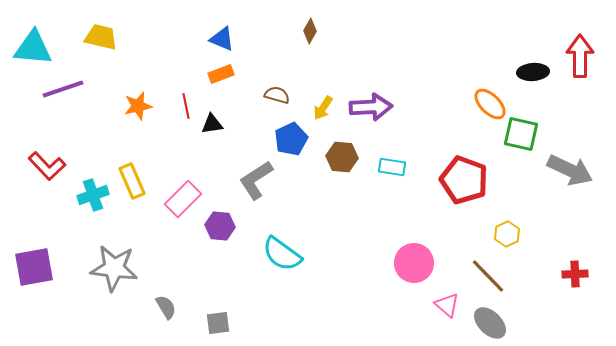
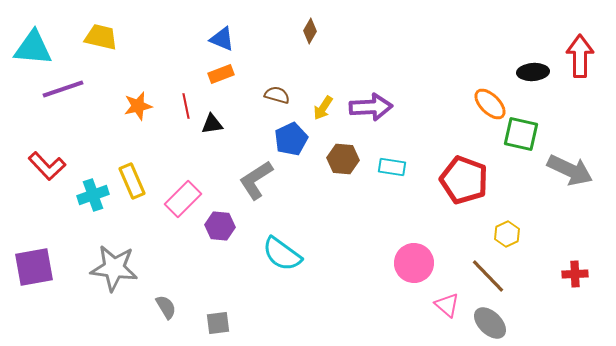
brown hexagon: moved 1 px right, 2 px down
